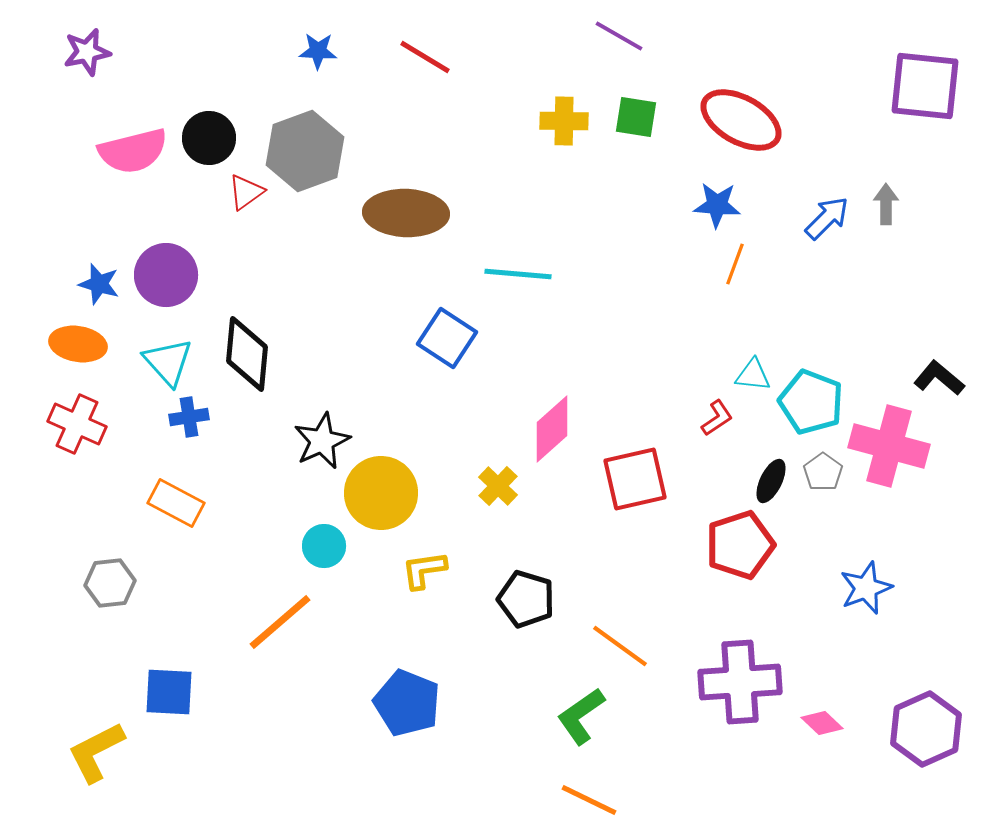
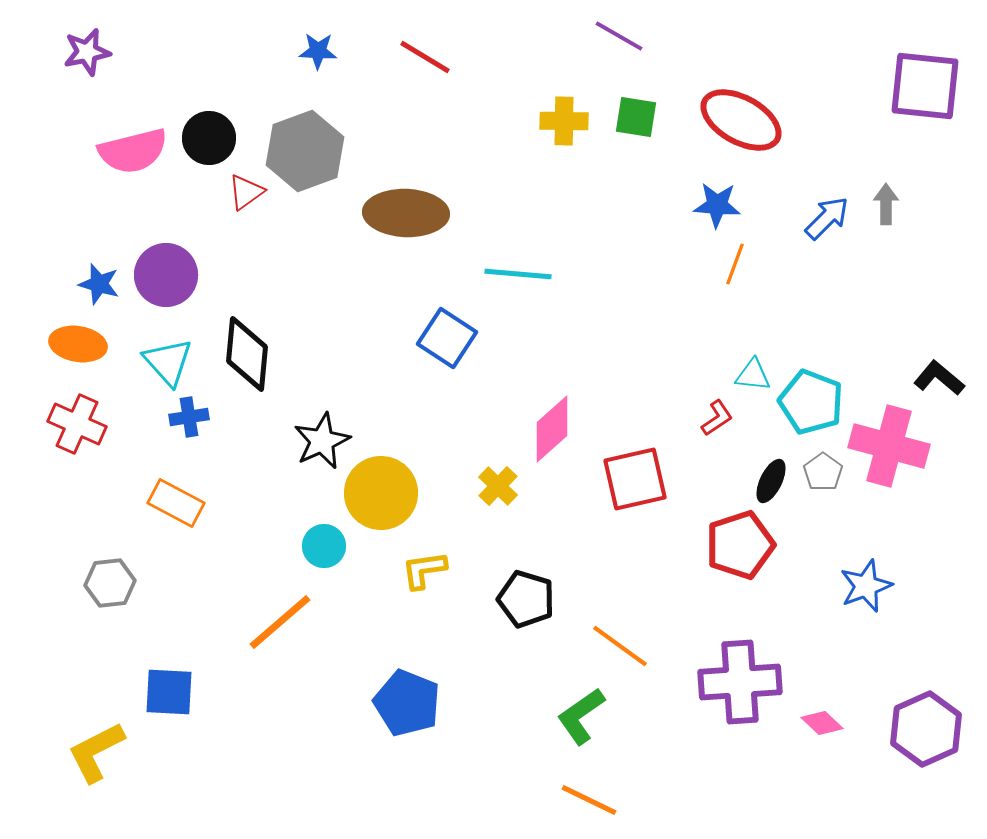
blue star at (866, 588): moved 2 px up
